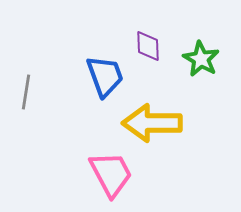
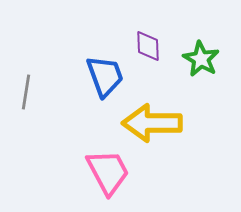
pink trapezoid: moved 3 px left, 2 px up
